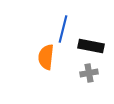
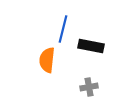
orange semicircle: moved 1 px right, 3 px down
gray cross: moved 14 px down
